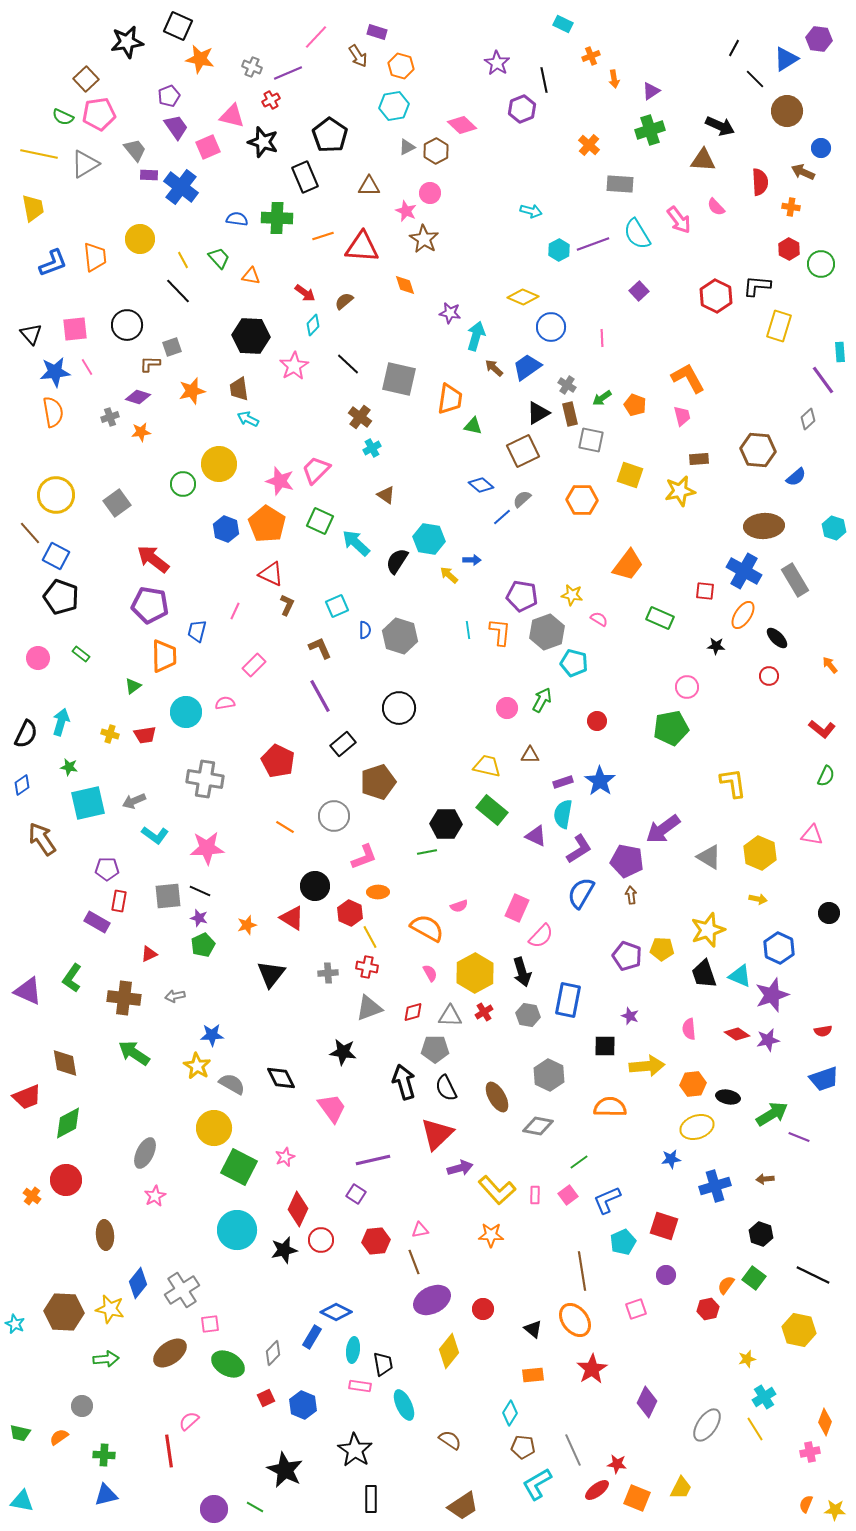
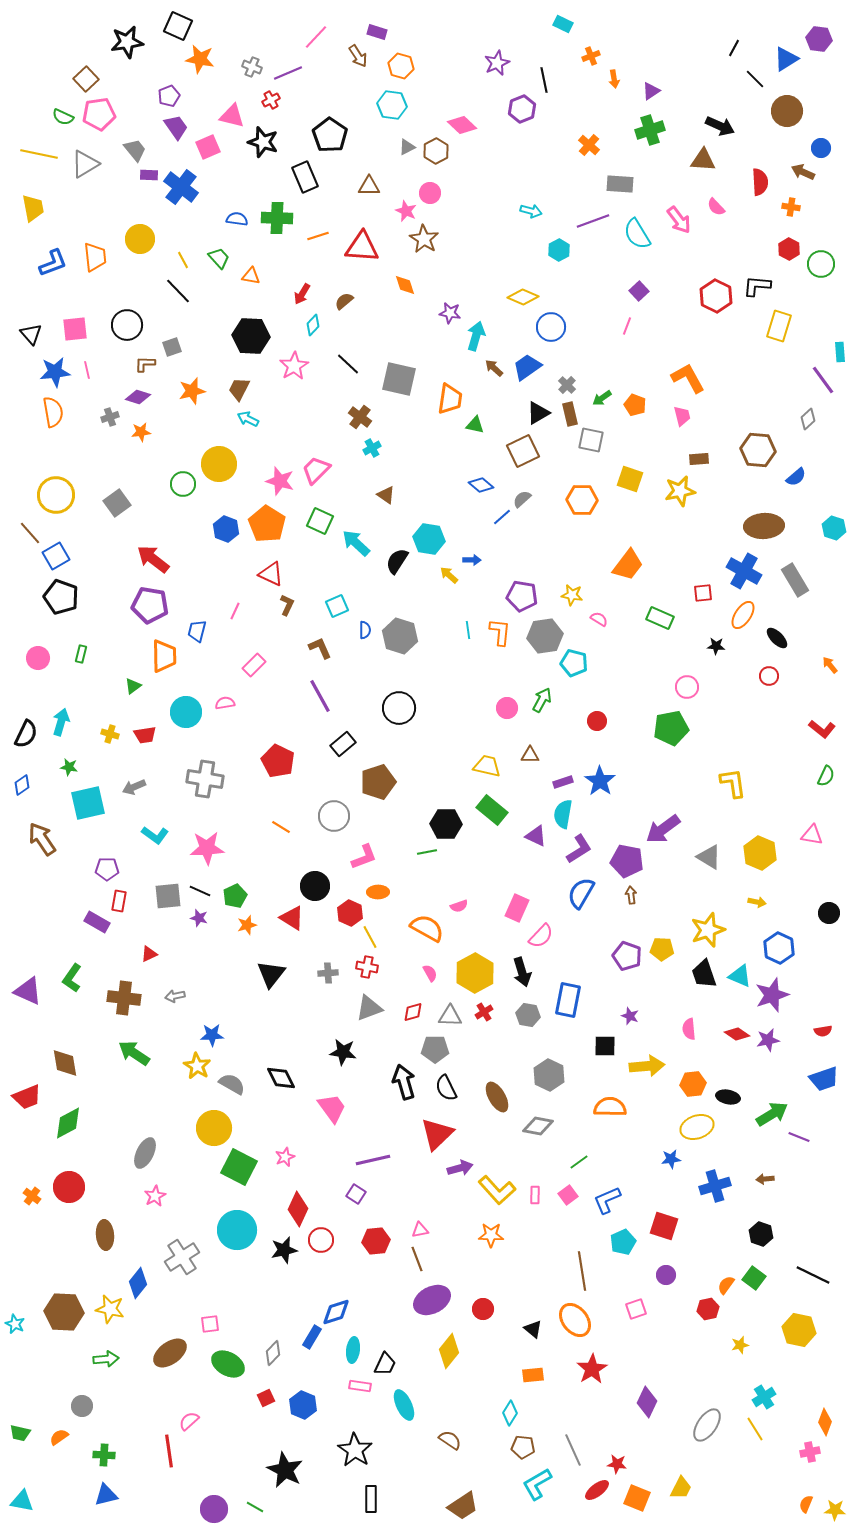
purple star at (497, 63): rotated 15 degrees clockwise
cyan hexagon at (394, 106): moved 2 px left, 1 px up; rotated 16 degrees clockwise
orange line at (323, 236): moved 5 px left
purple line at (593, 244): moved 23 px up
red arrow at (305, 293): moved 3 px left, 1 px down; rotated 85 degrees clockwise
pink line at (602, 338): moved 25 px right, 12 px up; rotated 24 degrees clockwise
brown L-shape at (150, 364): moved 5 px left
pink line at (87, 367): moved 3 px down; rotated 18 degrees clockwise
gray cross at (567, 385): rotated 12 degrees clockwise
brown trapezoid at (239, 389): rotated 35 degrees clockwise
green triangle at (473, 426): moved 2 px right, 1 px up
yellow square at (630, 475): moved 4 px down
blue square at (56, 556): rotated 32 degrees clockwise
red square at (705, 591): moved 2 px left, 2 px down; rotated 12 degrees counterclockwise
gray hexagon at (547, 632): moved 2 px left, 4 px down; rotated 12 degrees clockwise
green rectangle at (81, 654): rotated 66 degrees clockwise
gray arrow at (134, 801): moved 14 px up
orange line at (285, 827): moved 4 px left
yellow arrow at (758, 899): moved 1 px left, 3 px down
green pentagon at (203, 945): moved 32 px right, 49 px up
red circle at (66, 1180): moved 3 px right, 7 px down
brown line at (414, 1262): moved 3 px right, 3 px up
gray cross at (182, 1290): moved 33 px up
blue diamond at (336, 1312): rotated 44 degrees counterclockwise
yellow star at (747, 1359): moved 7 px left, 14 px up
black trapezoid at (383, 1364): moved 2 px right; rotated 35 degrees clockwise
